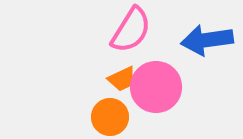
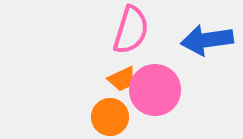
pink semicircle: rotated 15 degrees counterclockwise
pink circle: moved 1 px left, 3 px down
